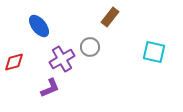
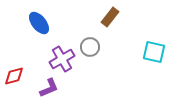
blue ellipse: moved 3 px up
red diamond: moved 14 px down
purple L-shape: moved 1 px left
